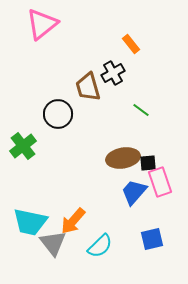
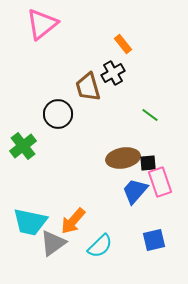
orange rectangle: moved 8 px left
green line: moved 9 px right, 5 px down
blue trapezoid: moved 1 px right, 1 px up
blue square: moved 2 px right, 1 px down
gray triangle: rotated 32 degrees clockwise
